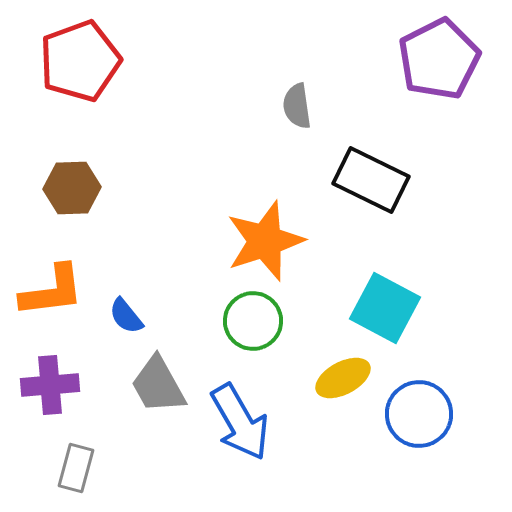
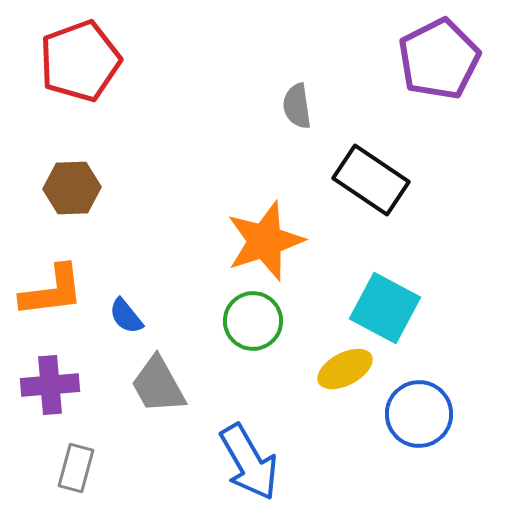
black rectangle: rotated 8 degrees clockwise
yellow ellipse: moved 2 px right, 9 px up
blue arrow: moved 9 px right, 40 px down
